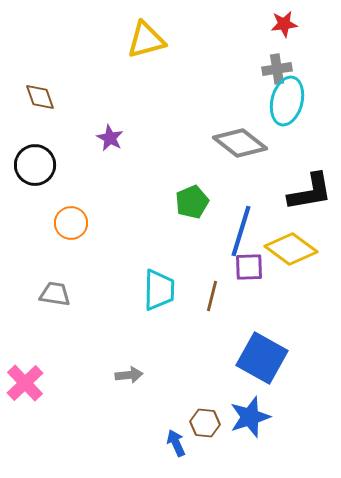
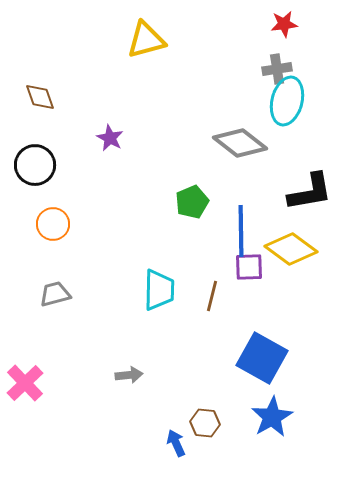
orange circle: moved 18 px left, 1 px down
blue line: rotated 18 degrees counterclockwise
gray trapezoid: rotated 24 degrees counterclockwise
blue star: moved 22 px right; rotated 12 degrees counterclockwise
